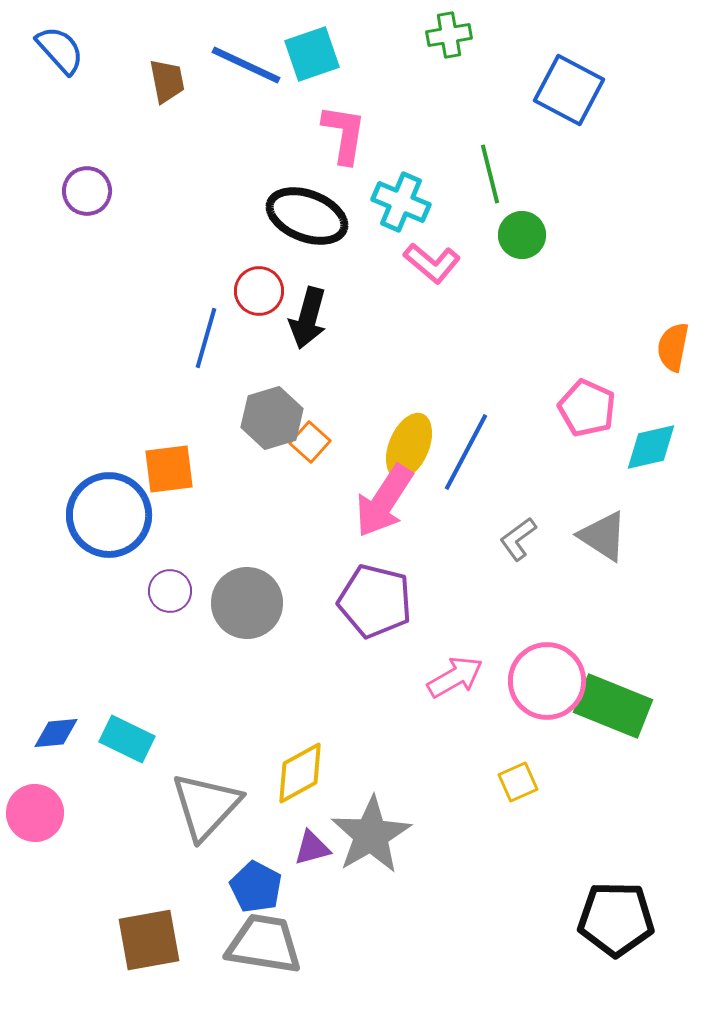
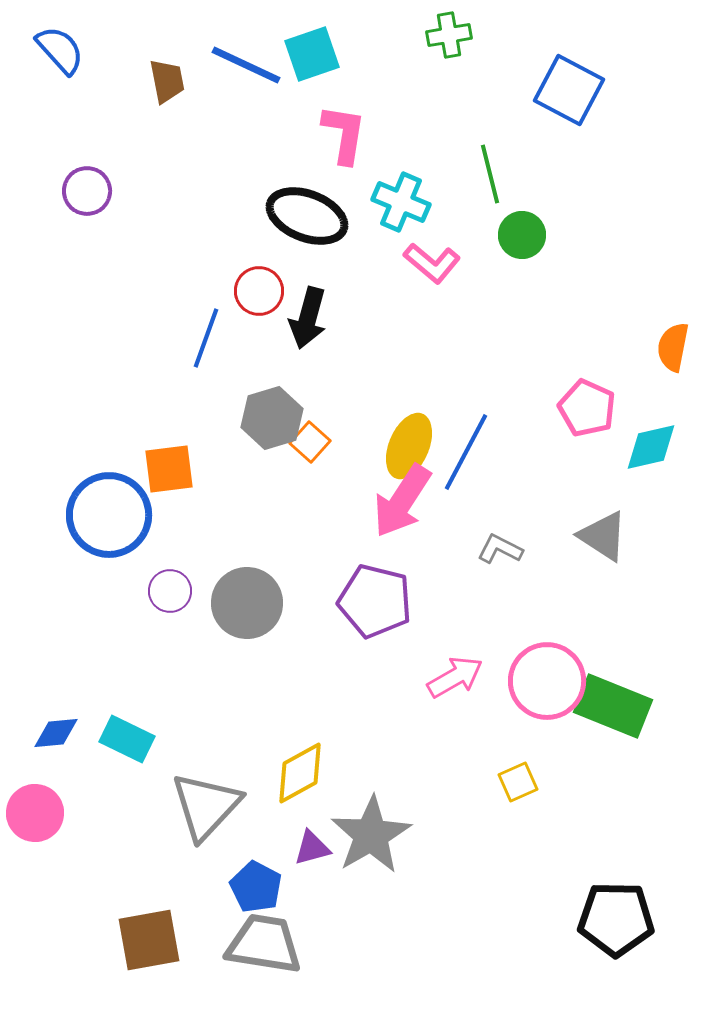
blue line at (206, 338): rotated 4 degrees clockwise
pink arrow at (384, 501): moved 18 px right
gray L-shape at (518, 539): moved 18 px left, 10 px down; rotated 63 degrees clockwise
